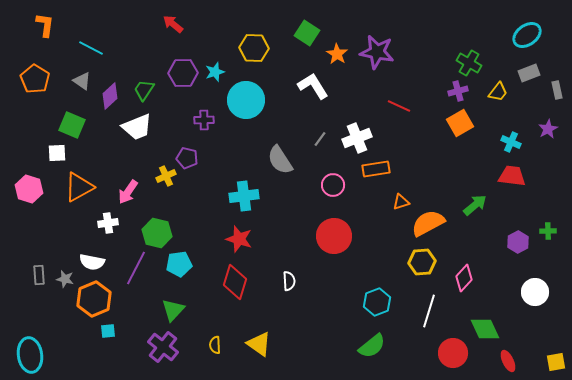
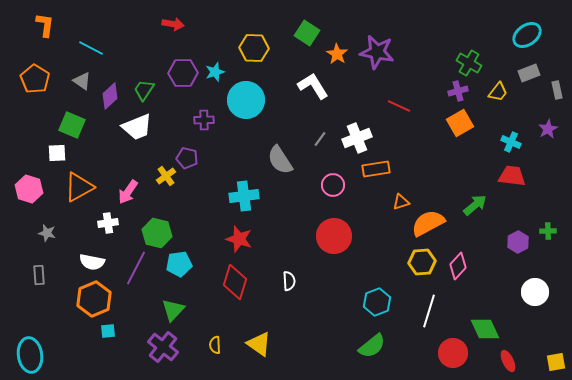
red arrow at (173, 24): rotated 150 degrees clockwise
yellow cross at (166, 176): rotated 12 degrees counterclockwise
pink diamond at (464, 278): moved 6 px left, 12 px up
gray star at (65, 279): moved 18 px left, 46 px up
